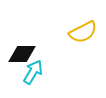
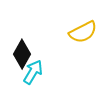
black diamond: rotated 60 degrees counterclockwise
